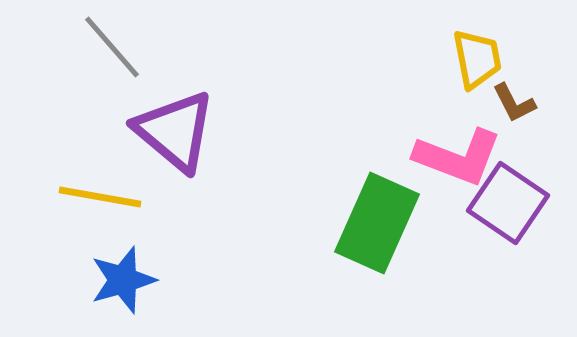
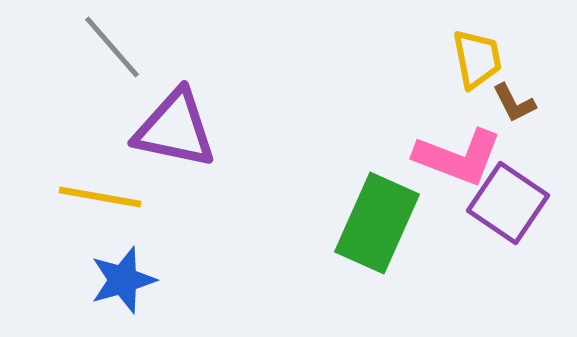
purple triangle: moved 2 px up; rotated 28 degrees counterclockwise
